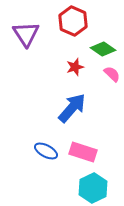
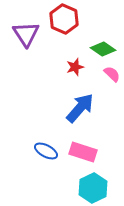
red hexagon: moved 9 px left, 2 px up
blue arrow: moved 8 px right
